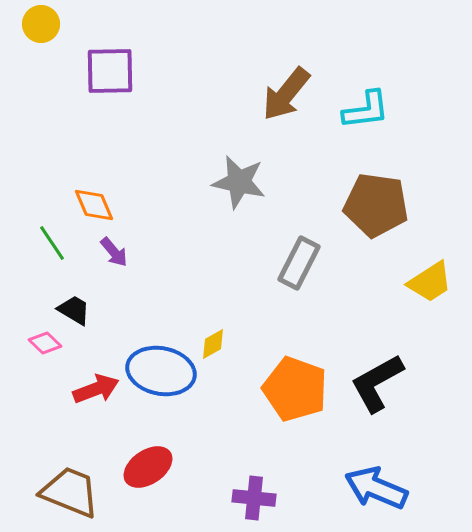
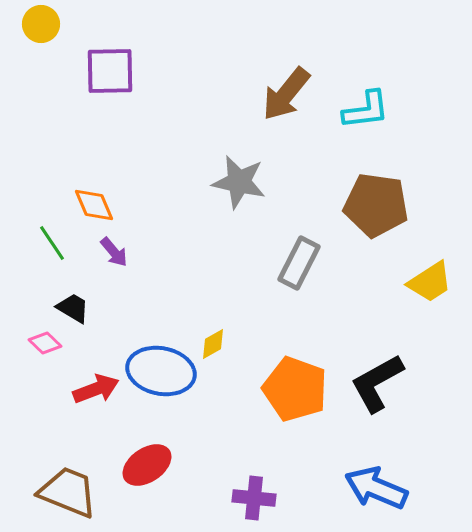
black trapezoid: moved 1 px left, 2 px up
red ellipse: moved 1 px left, 2 px up
brown trapezoid: moved 2 px left
